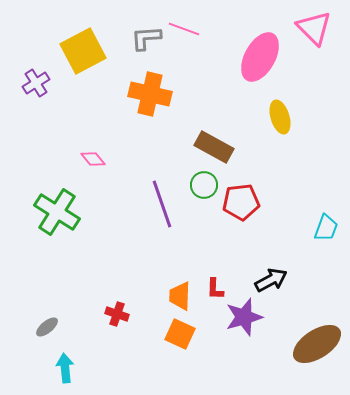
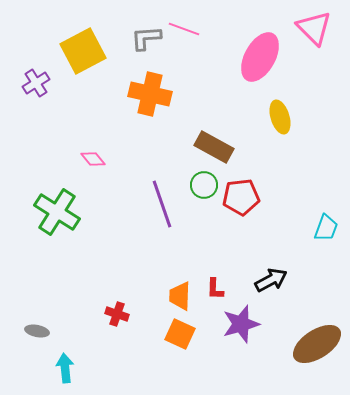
red pentagon: moved 5 px up
purple star: moved 3 px left, 7 px down
gray ellipse: moved 10 px left, 4 px down; rotated 50 degrees clockwise
